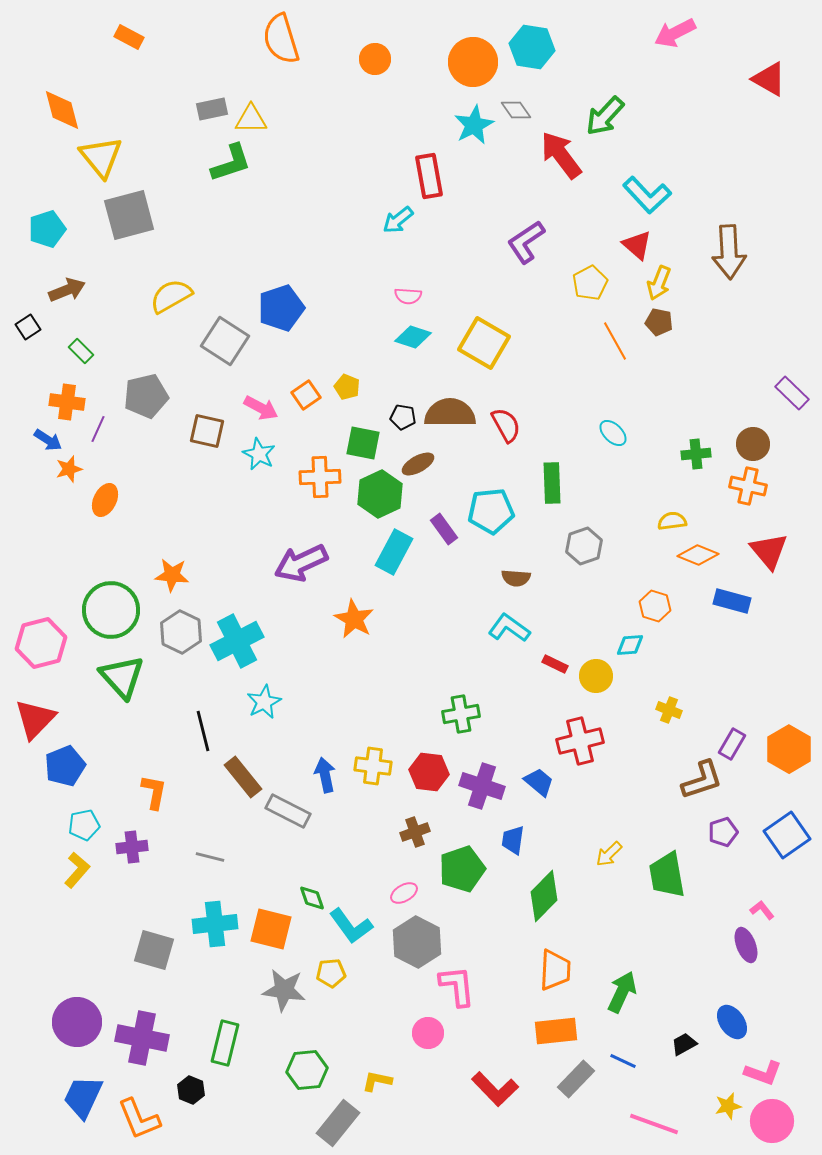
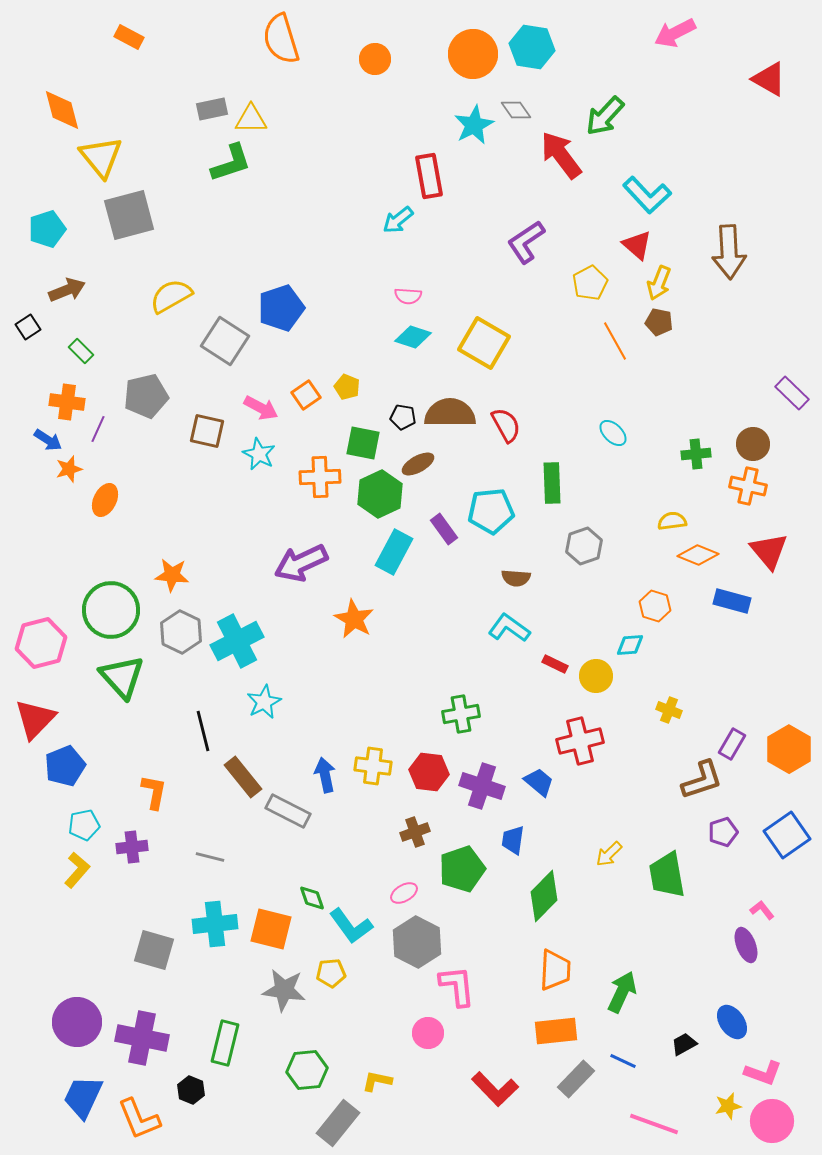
orange circle at (473, 62): moved 8 px up
